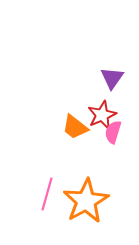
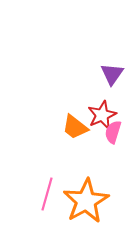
purple triangle: moved 4 px up
